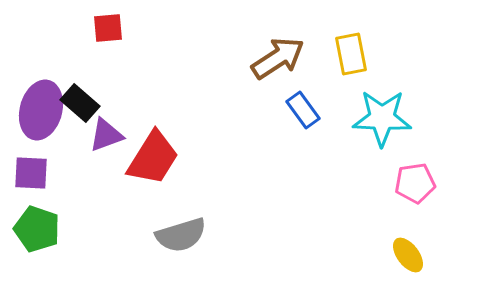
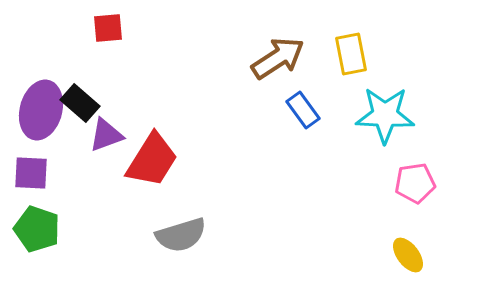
cyan star: moved 3 px right, 3 px up
red trapezoid: moved 1 px left, 2 px down
